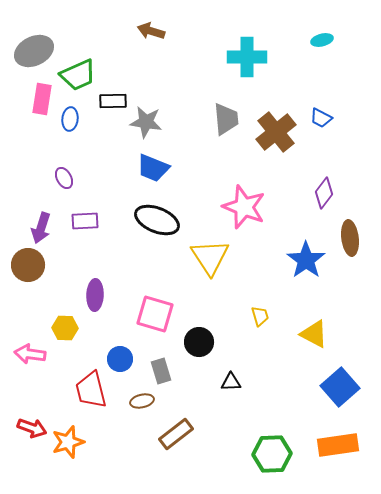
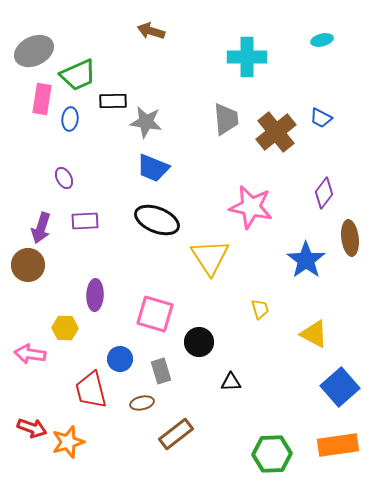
pink star at (244, 207): moved 7 px right; rotated 9 degrees counterclockwise
yellow trapezoid at (260, 316): moved 7 px up
brown ellipse at (142, 401): moved 2 px down
